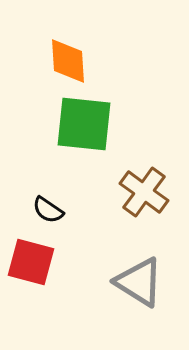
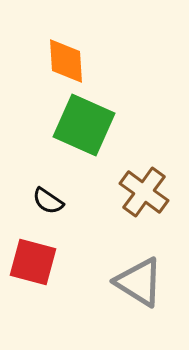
orange diamond: moved 2 px left
green square: moved 1 px down; rotated 18 degrees clockwise
black semicircle: moved 9 px up
red square: moved 2 px right
